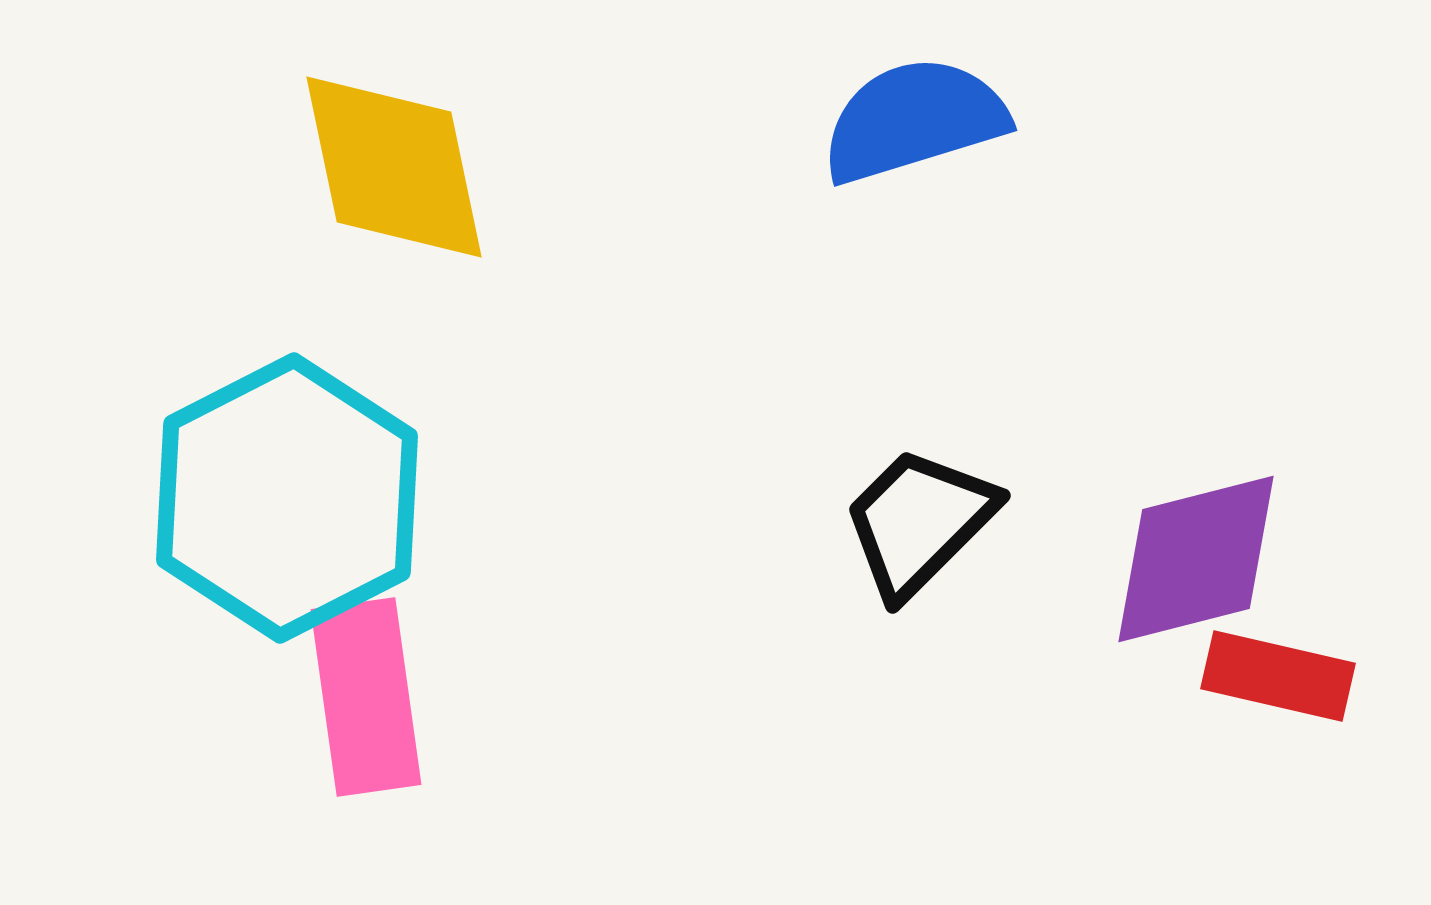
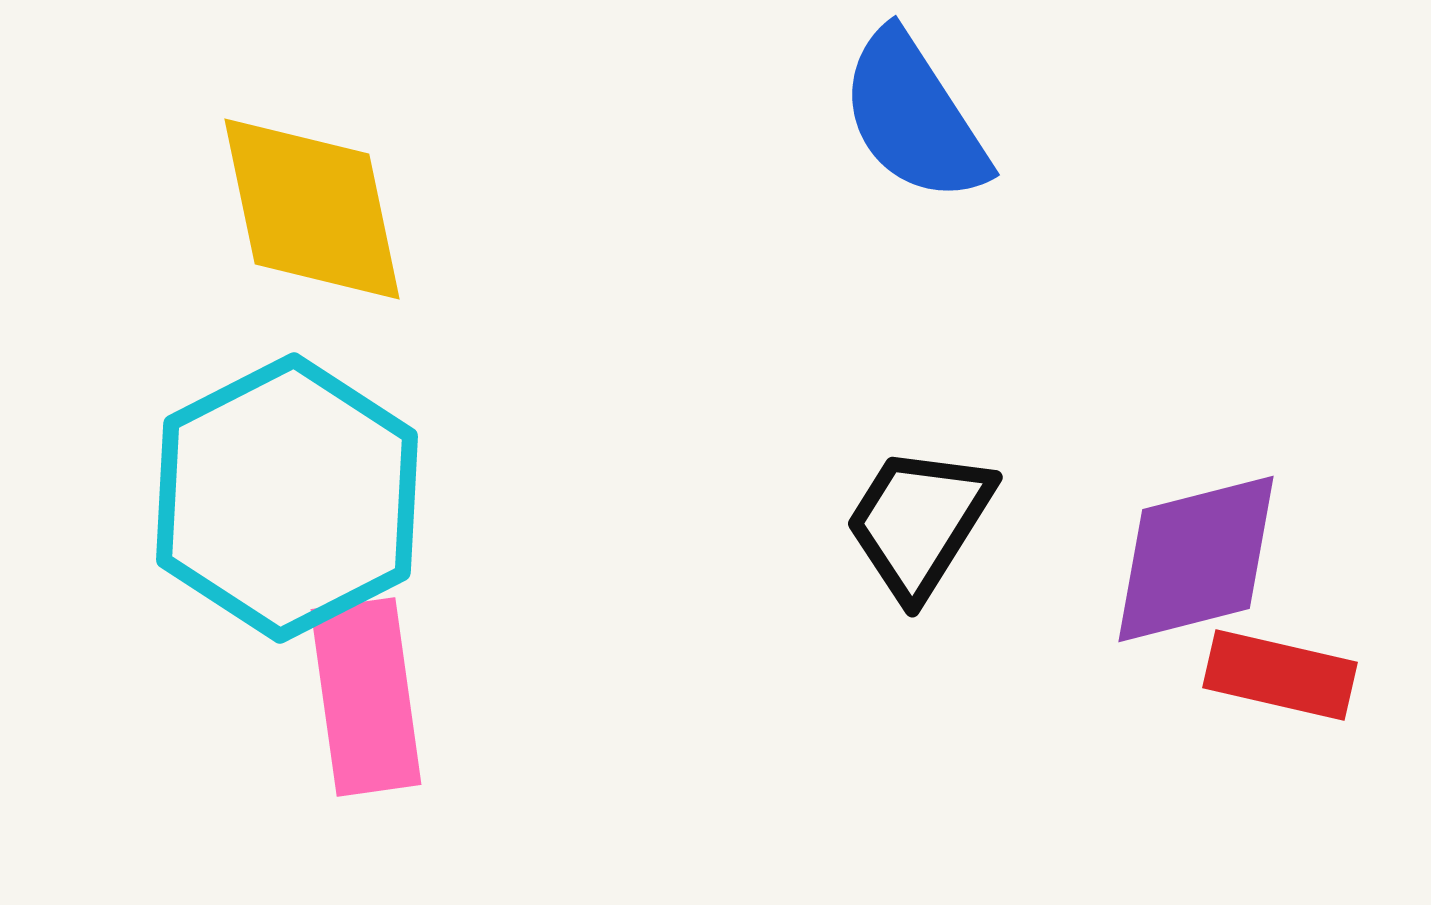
blue semicircle: moved 3 px up; rotated 106 degrees counterclockwise
yellow diamond: moved 82 px left, 42 px down
black trapezoid: rotated 13 degrees counterclockwise
red rectangle: moved 2 px right, 1 px up
